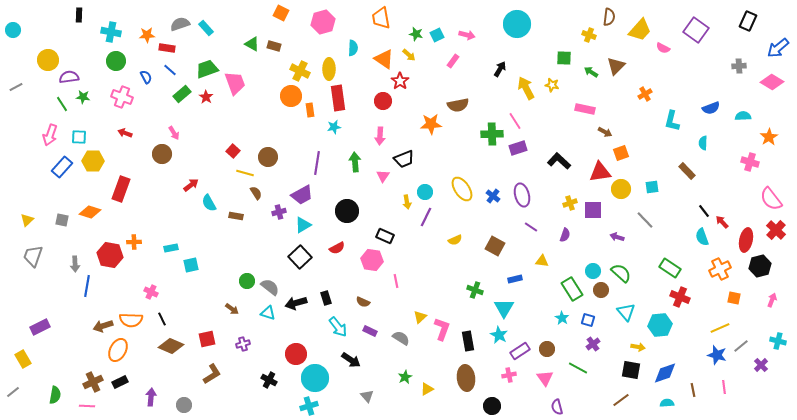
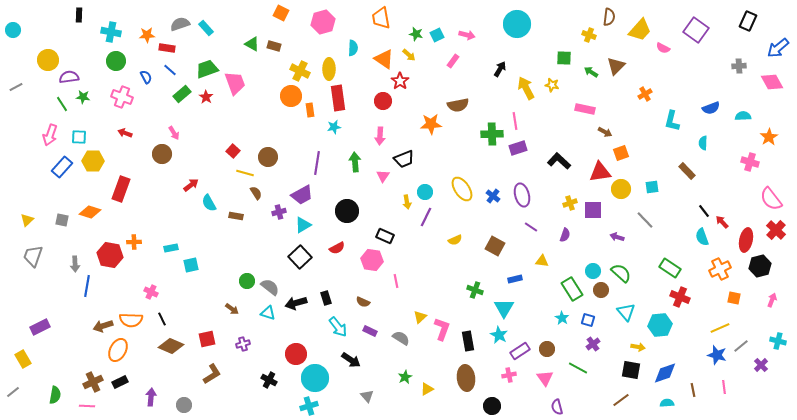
pink diamond at (772, 82): rotated 30 degrees clockwise
pink line at (515, 121): rotated 24 degrees clockwise
